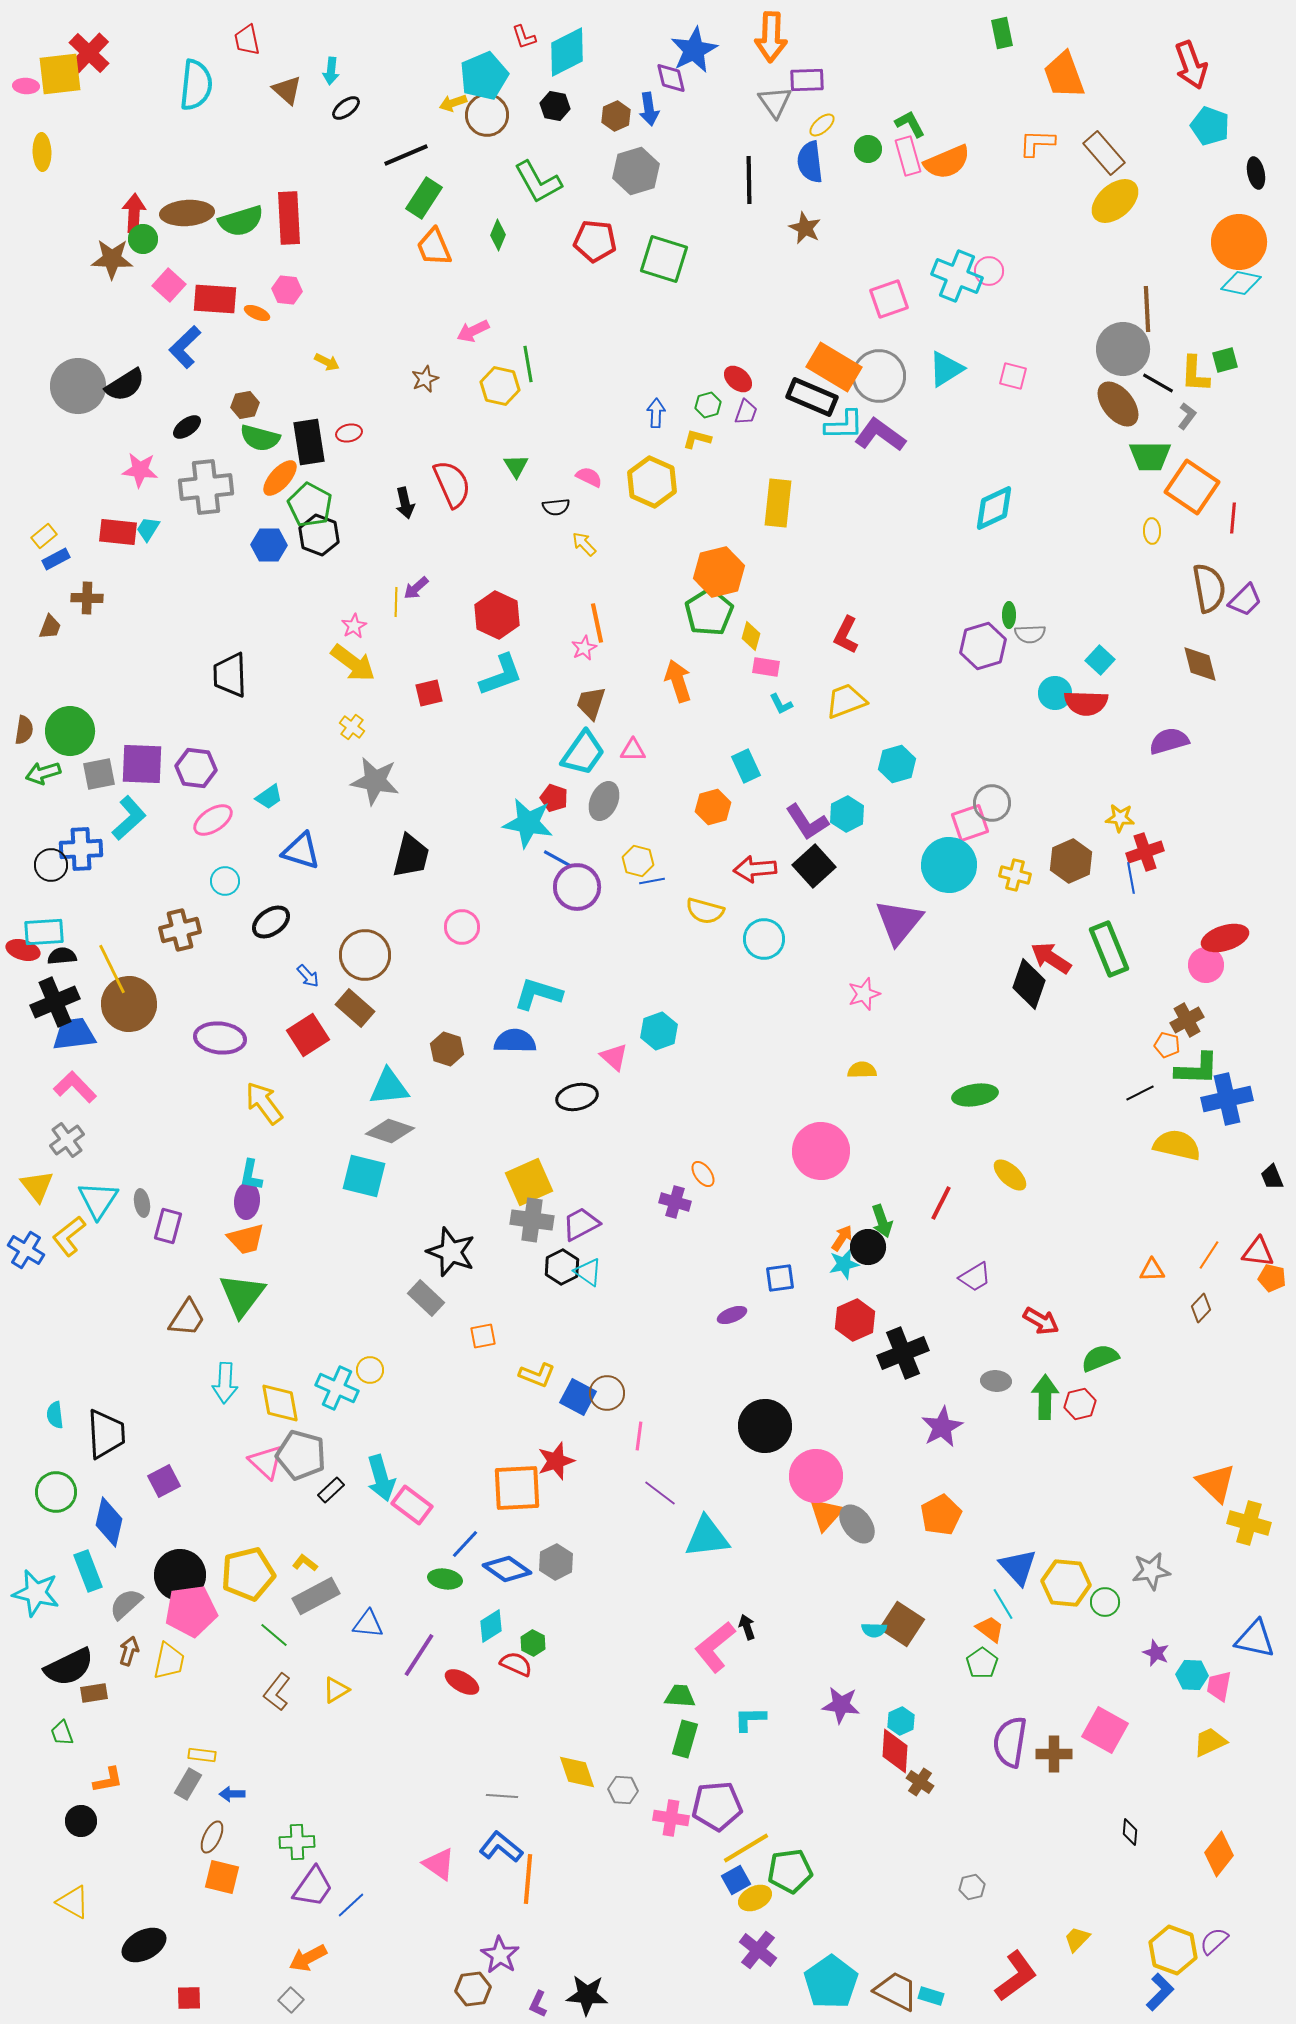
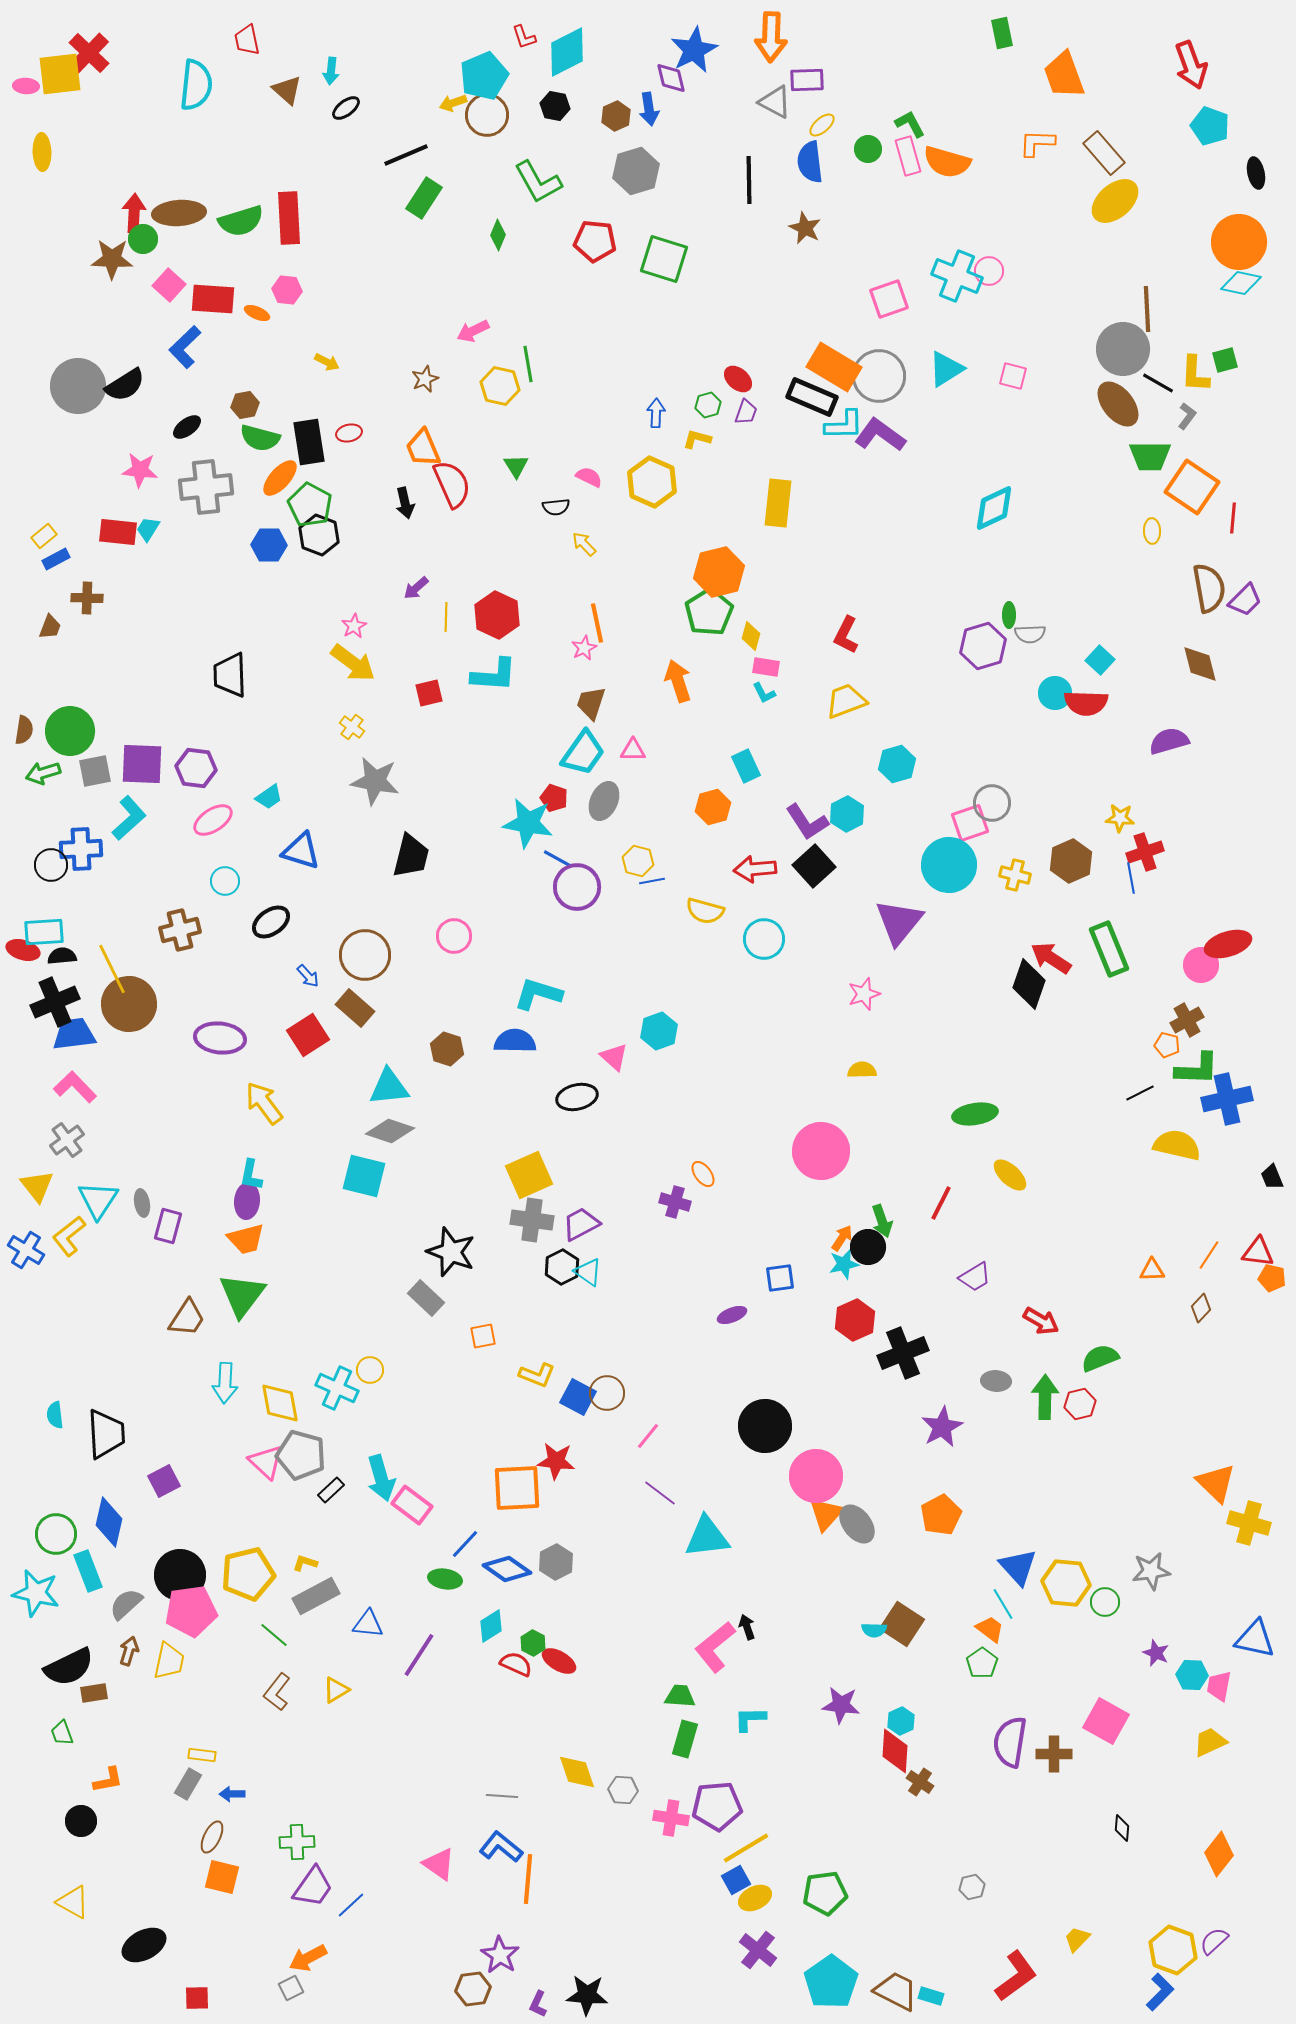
gray triangle at (775, 102): rotated 27 degrees counterclockwise
orange semicircle at (947, 162): rotated 39 degrees clockwise
brown ellipse at (187, 213): moved 8 px left
orange trapezoid at (434, 247): moved 11 px left, 201 px down
red rectangle at (215, 299): moved 2 px left
yellow line at (396, 602): moved 50 px right, 15 px down
cyan L-shape at (501, 675): moved 7 px left; rotated 24 degrees clockwise
cyan L-shape at (781, 704): moved 17 px left, 11 px up
gray square at (99, 774): moved 4 px left, 3 px up
pink circle at (462, 927): moved 8 px left, 9 px down
red ellipse at (1225, 938): moved 3 px right, 6 px down
pink circle at (1206, 965): moved 5 px left
green ellipse at (975, 1095): moved 19 px down
yellow square at (529, 1182): moved 7 px up
pink line at (639, 1436): moved 9 px right; rotated 32 degrees clockwise
red star at (556, 1461): rotated 24 degrees clockwise
green circle at (56, 1492): moved 42 px down
yellow L-shape at (305, 1563): rotated 20 degrees counterclockwise
red ellipse at (462, 1682): moved 97 px right, 21 px up
pink square at (1105, 1730): moved 1 px right, 9 px up
black diamond at (1130, 1832): moved 8 px left, 4 px up
green pentagon at (790, 1871): moved 35 px right, 22 px down
red square at (189, 1998): moved 8 px right
gray square at (291, 2000): moved 12 px up; rotated 20 degrees clockwise
